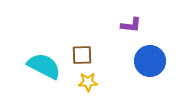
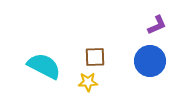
purple L-shape: moved 26 px right; rotated 30 degrees counterclockwise
brown square: moved 13 px right, 2 px down
